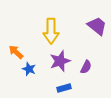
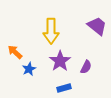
orange arrow: moved 1 px left
purple star: rotated 15 degrees counterclockwise
blue star: rotated 24 degrees clockwise
